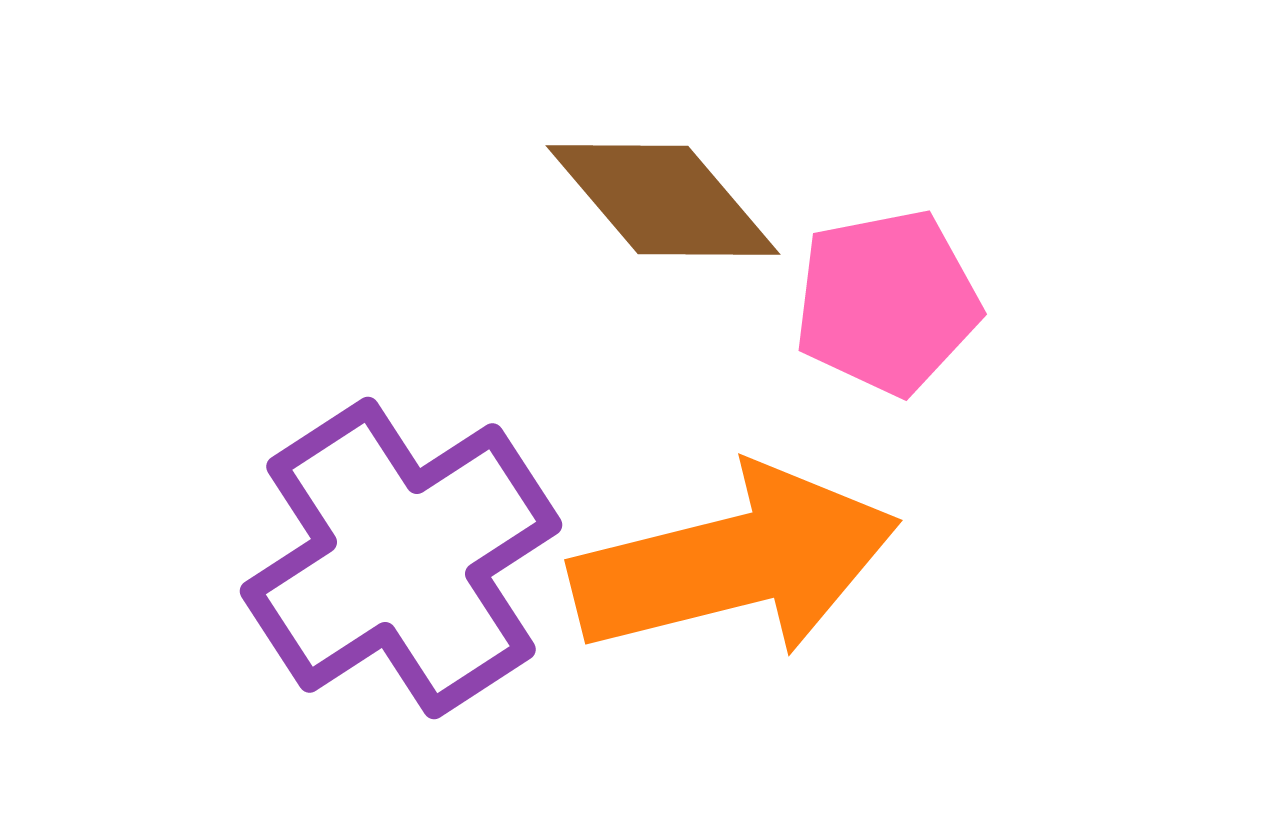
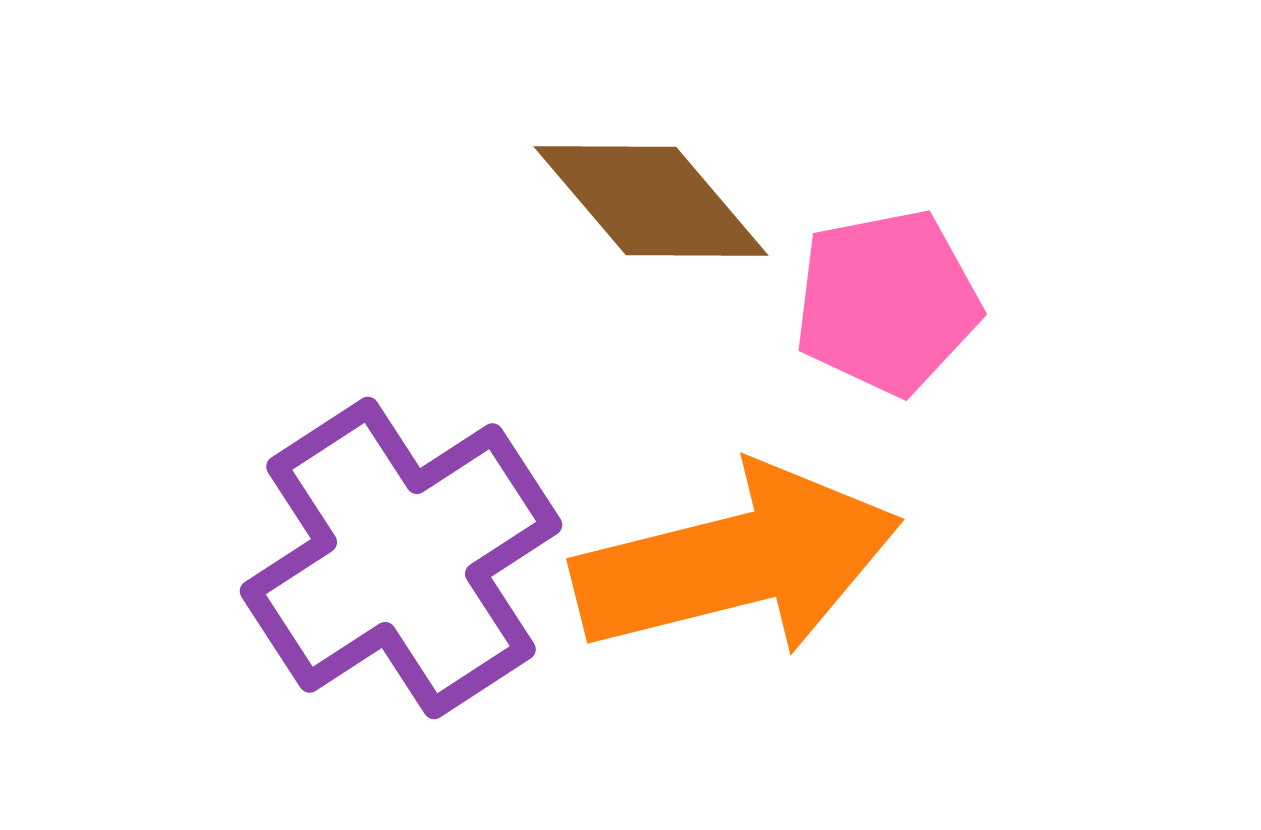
brown diamond: moved 12 px left, 1 px down
orange arrow: moved 2 px right, 1 px up
